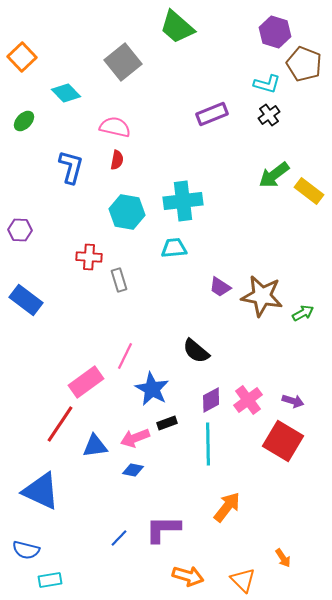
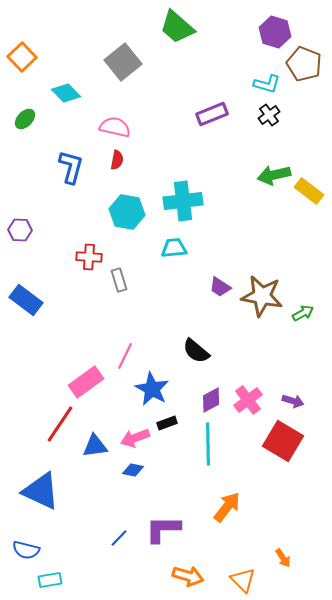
green ellipse at (24, 121): moved 1 px right, 2 px up
green arrow at (274, 175): rotated 24 degrees clockwise
